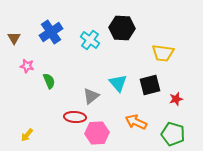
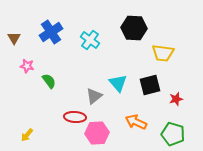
black hexagon: moved 12 px right
green semicircle: rotated 14 degrees counterclockwise
gray triangle: moved 3 px right
